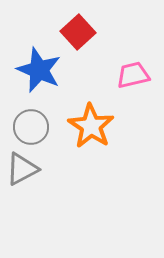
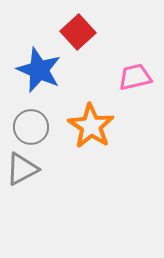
pink trapezoid: moved 2 px right, 2 px down
